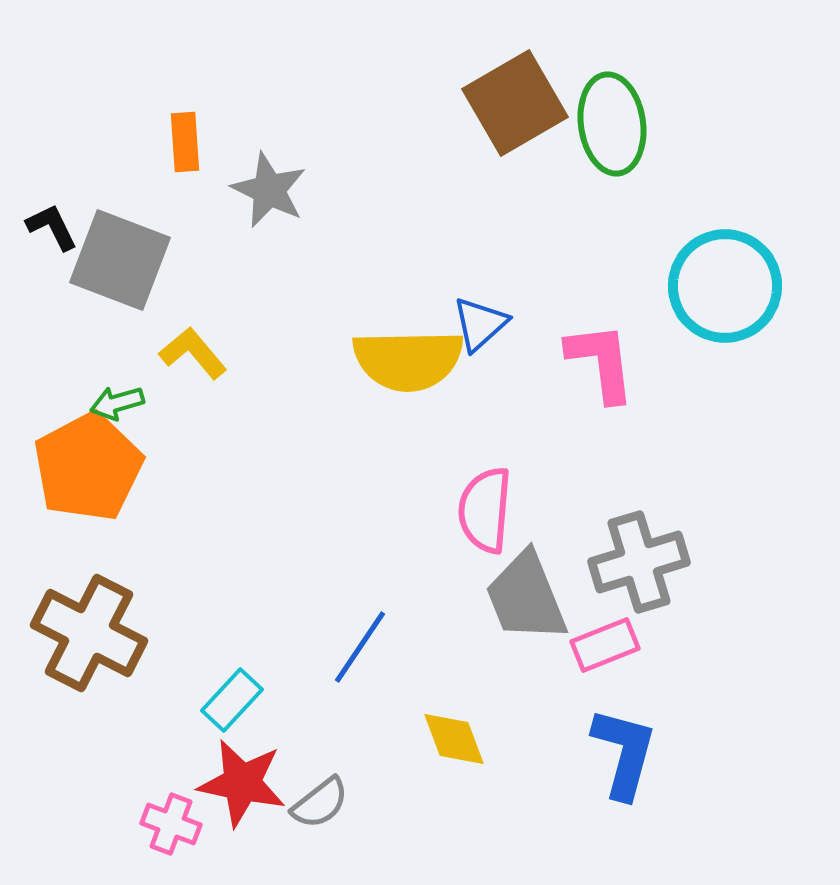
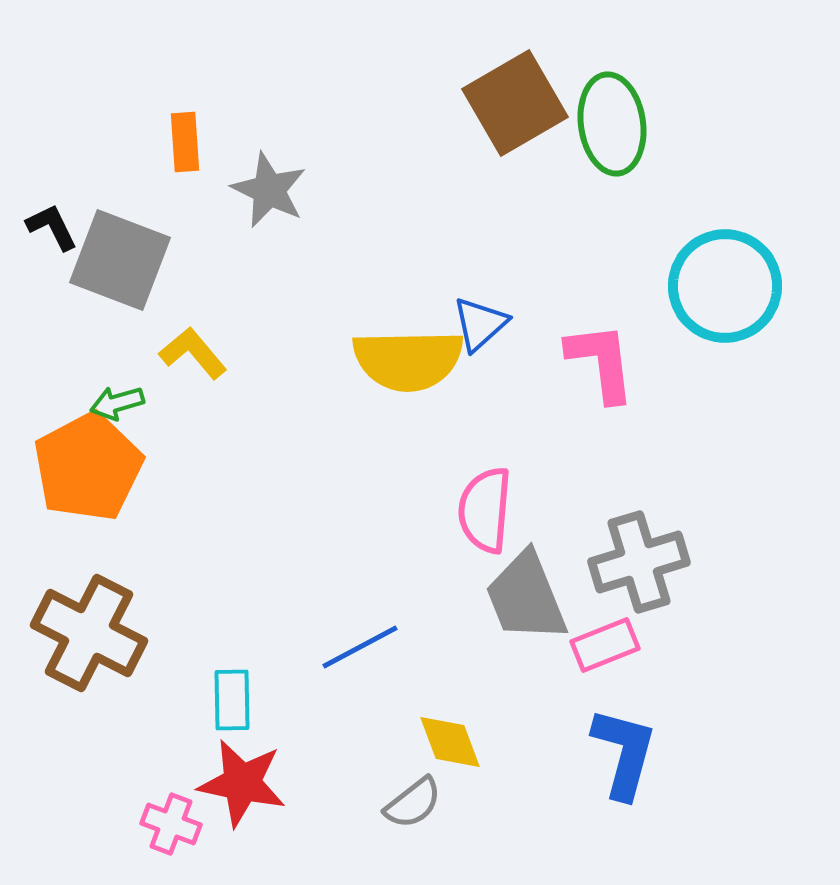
blue line: rotated 28 degrees clockwise
cyan rectangle: rotated 44 degrees counterclockwise
yellow diamond: moved 4 px left, 3 px down
gray semicircle: moved 93 px right
